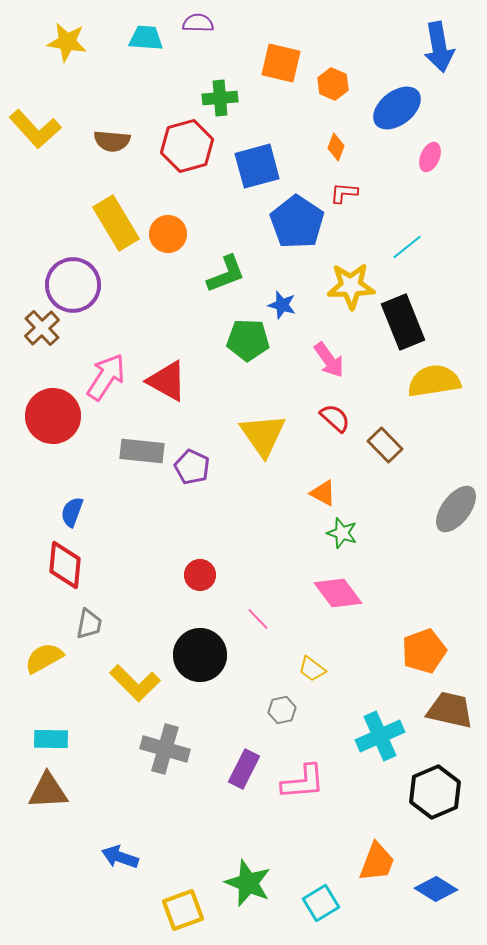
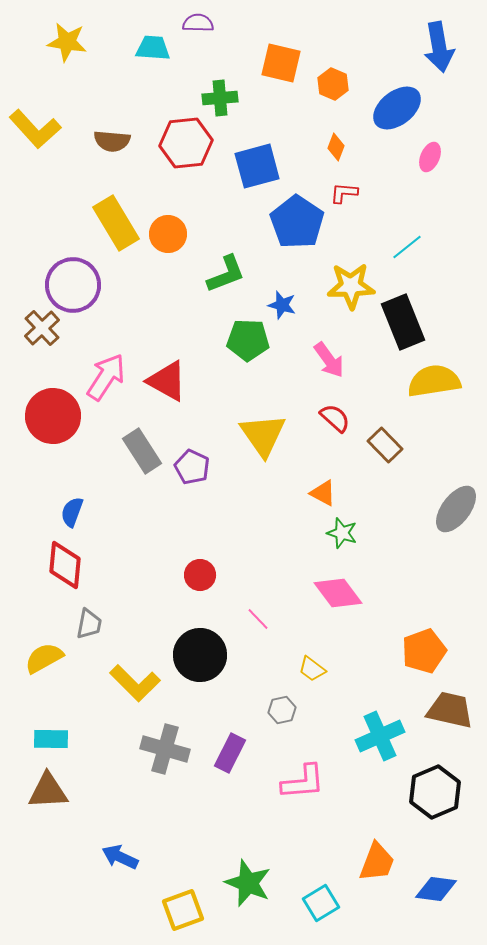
cyan trapezoid at (146, 38): moved 7 px right, 10 px down
red hexagon at (187, 146): moved 1 px left, 3 px up; rotated 9 degrees clockwise
gray rectangle at (142, 451): rotated 51 degrees clockwise
purple rectangle at (244, 769): moved 14 px left, 16 px up
blue arrow at (120, 857): rotated 6 degrees clockwise
blue diamond at (436, 889): rotated 24 degrees counterclockwise
